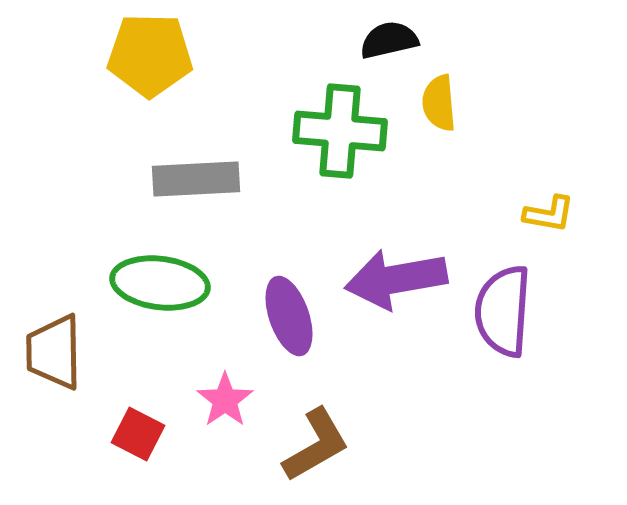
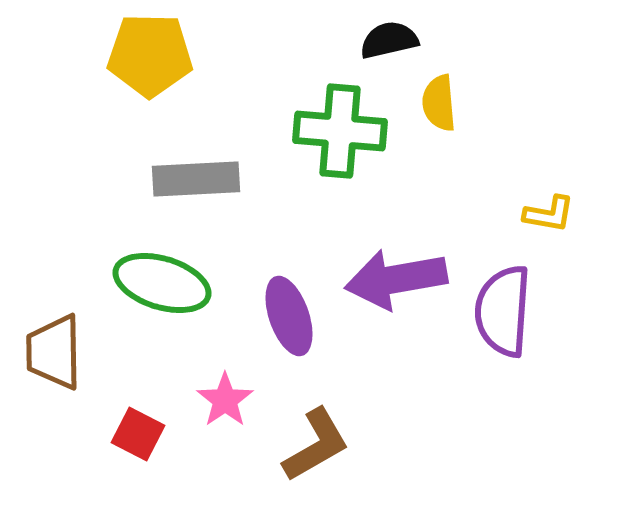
green ellipse: moved 2 px right; rotated 10 degrees clockwise
